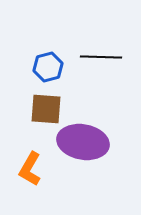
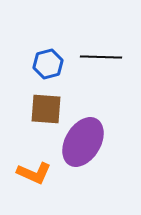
blue hexagon: moved 3 px up
purple ellipse: rotated 69 degrees counterclockwise
orange L-shape: moved 4 px right, 4 px down; rotated 96 degrees counterclockwise
